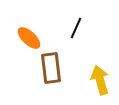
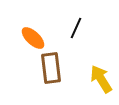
orange ellipse: moved 4 px right
yellow arrow: moved 1 px right, 1 px up; rotated 16 degrees counterclockwise
